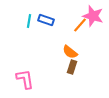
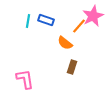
pink star: rotated 30 degrees clockwise
cyan line: moved 1 px left
orange line: moved 1 px left, 1 px down
orange semicircle: moved 5 px left, 9 px up
